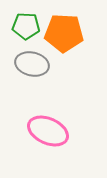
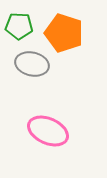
green pentagon: moved 7 px left
orange pentagon: rotated 15 degrees clockwise
